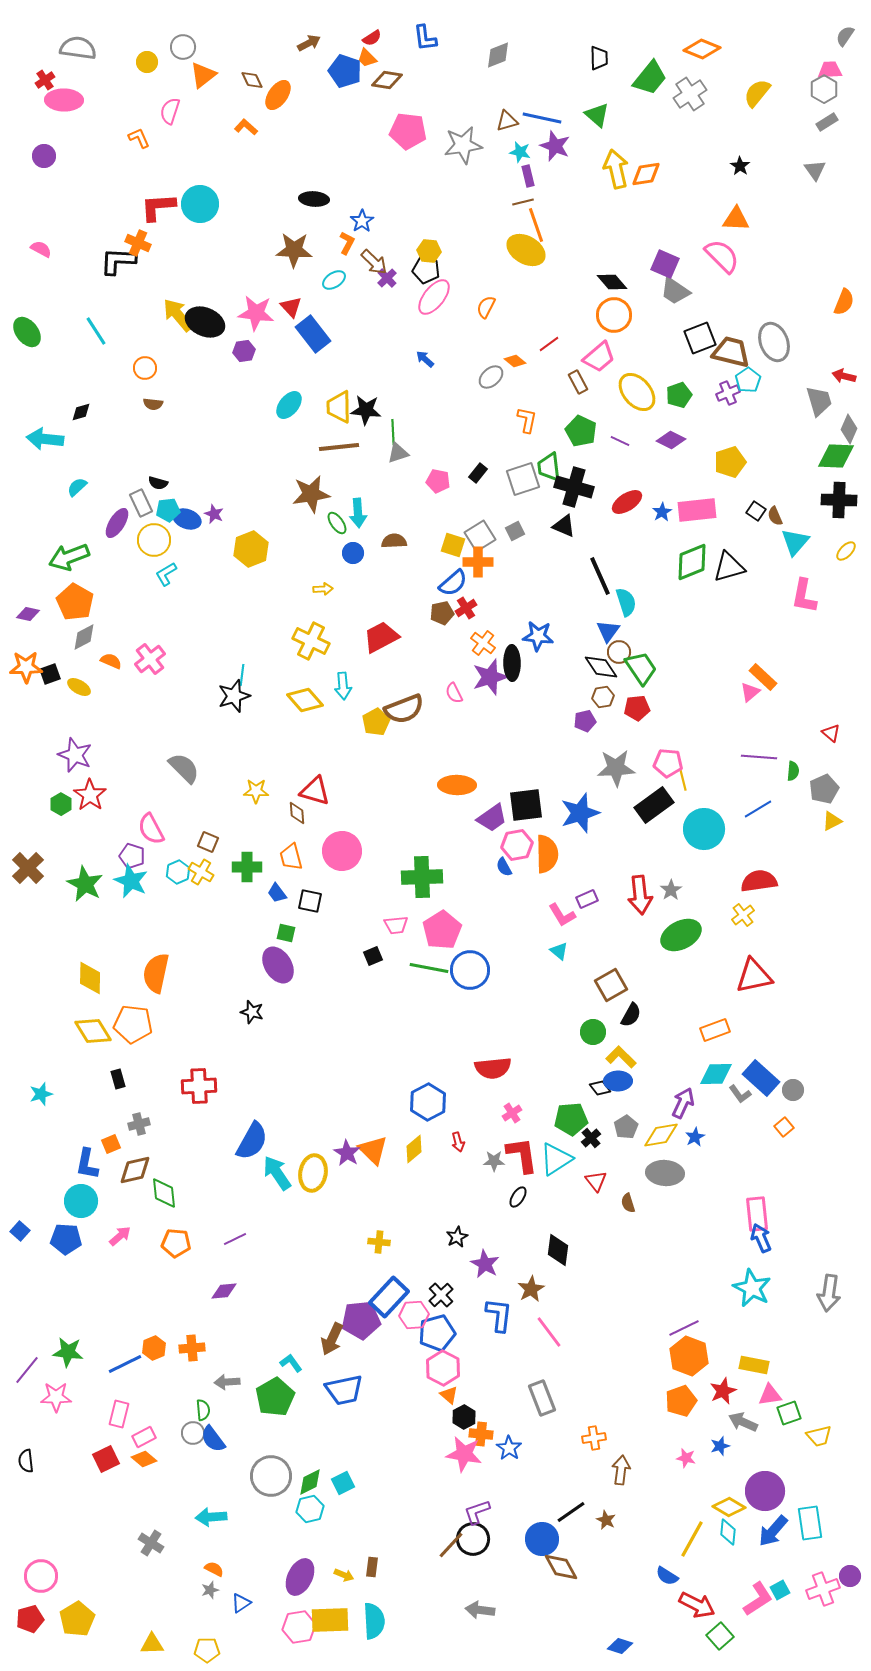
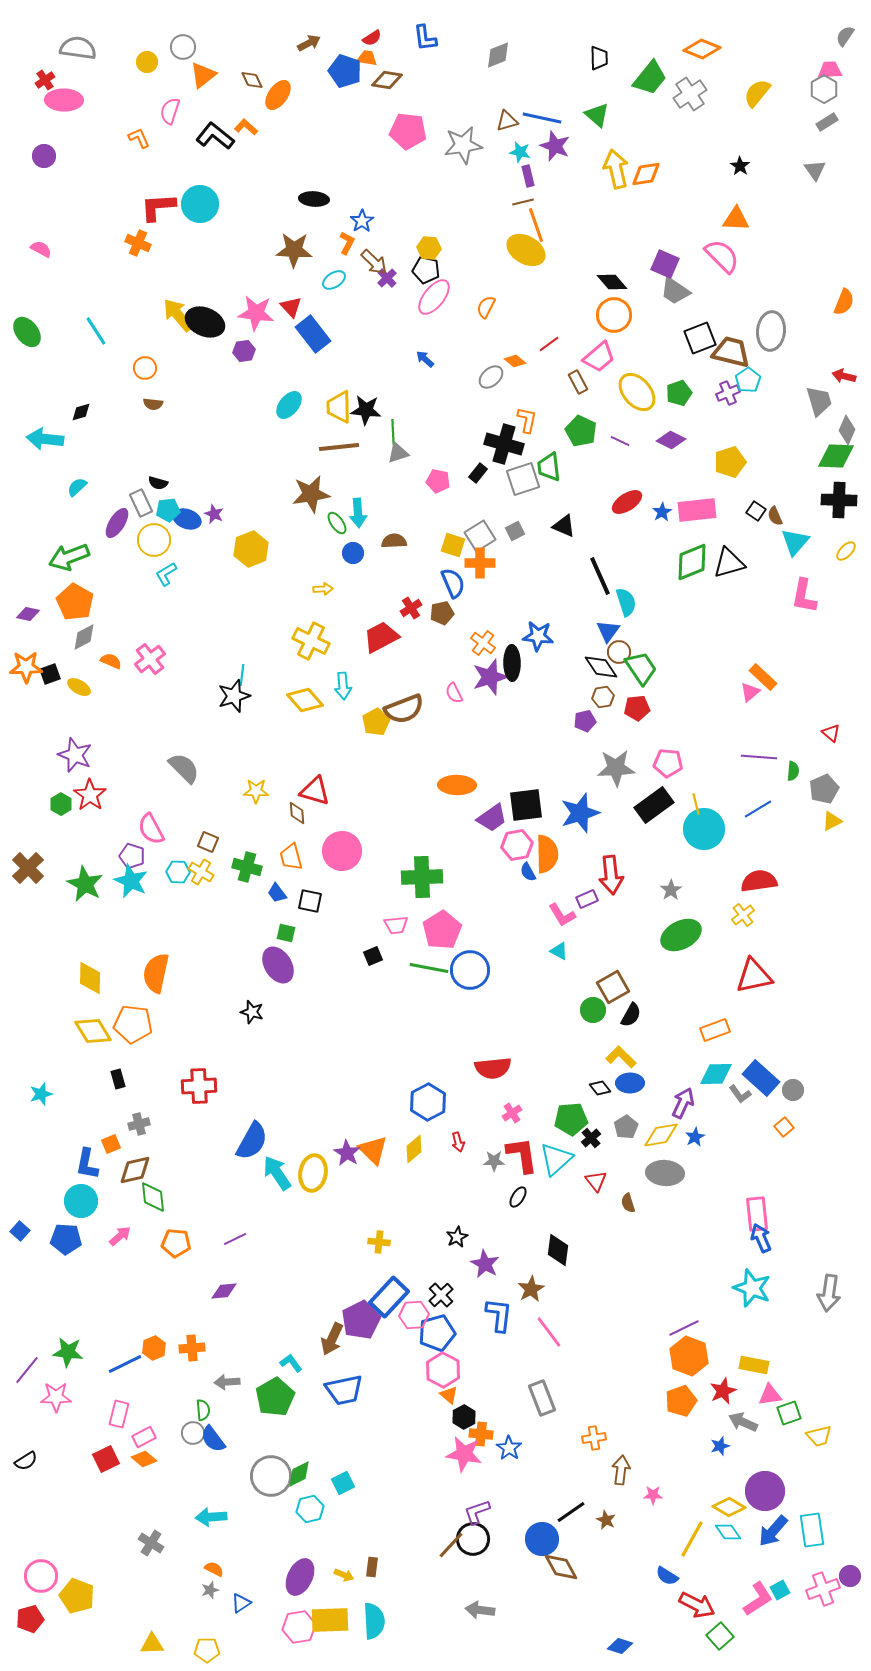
orange trapezoid at (367, 58): rotated 145 degrees clockwise
yellow hexagon at (429, 251): moved 3 px up
black L-shape at (118, 261): moved 97 px right, 125 px up; rotated 36 degrees clockwise
gray ellipse at (774, 342): moved 3 px left, 11 px up; rotated 27 degrees clockwise
green pentagon at (679, 395): moved 2 px up
gray diamond at (849, 429): moved 2 px left, 1 px down
black cross at (574, 487): moved 70 px left, 43 px up
orange cross at (478, 562): moved 2 px right, 1 px down
black triangle at (729, 567): moved 4 px up
blue semicircle at (453, 583): rotated 72 degrees counterclockwise
red cross at (466, 608): moved 55 px left
yellow line at (683, 780): moved 13 px right, 24 px down
green cross at (247, 867): rotated 16 degrees clockwise
blue semicircle at (504, 867): moved 24 px right, 5 px down
cyan hexagon at (178, 872): rotated 25 degrees clockwise
red arrow at (640, 895): moved 29 px left, 20 px up
cyan triangle at (559, 951): rotated 12 degrees counterclockwise
brown square at (611, 985): moved 2 px right, 2 px down
green circle at (593, 1032): moved 22 px up
blue ellipse at (618, 1081): moved 12 px right, 2 px down
cyan triangle at (556, 1159): rotated 9 degrees counterclockwise
green diamond at (164, 1193): moved 11 px left, 4 px down
cyan star at (752, 1288): rotated 6 degrees counterclockwise
purple pentagon at (361, 1320): rotated 21 degrees counterclockwise
pink hexagon at (443, 1368): moved 2 px down
pink star at (686, 1458): moved 33 px left, 37 px down; rotated 12 degrees counterclockwise
black semicircle at (26, 1461): rotated 115 degrees counterclockwise
green diamond at (310, 1482): moved 11 px left, 8 px up
cyan rectangle at (810, 1523): moved 2 px right, 7 px down
cyan diamond at (728, 1532): rotated 40 degrees counterclockwise
yellow pentagon at (77, 1619): moved 23 px up; rotated 20 degrees counterclockwise
